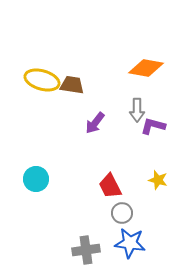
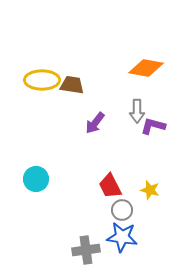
yellow ellipse: rotated 16 degrees counterclockwise
gray arrow: moved 1 px down
yellow star: moved 8 px left, 10 px down
gray circle: moved 3 px up
blue star: moved 8 px left, 6 px up
